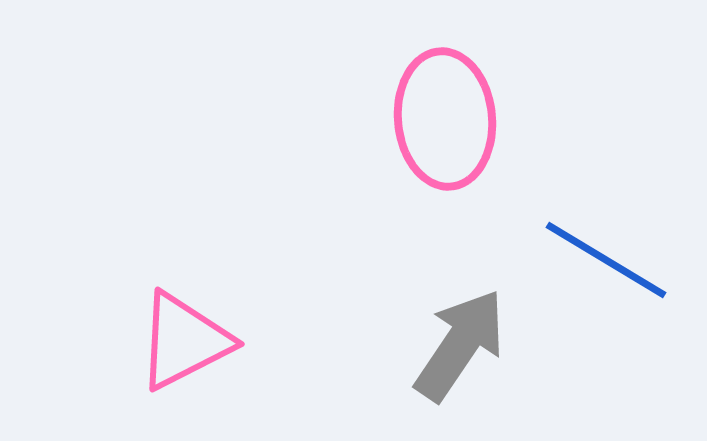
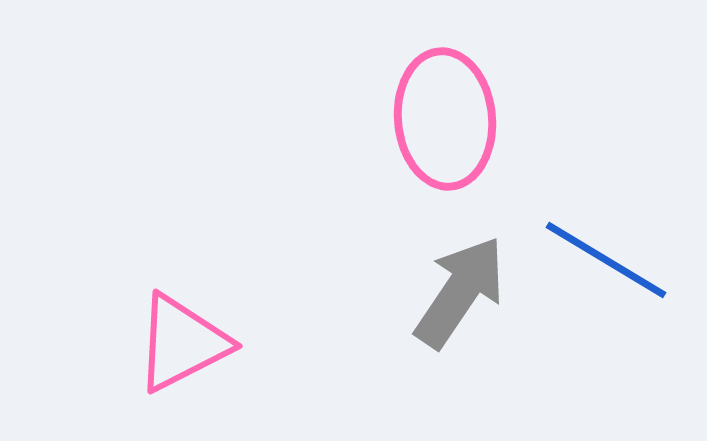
pink triangle: moved 2 px left, 2 px down
gray arrow: moved 53 px up
